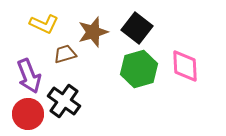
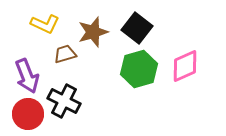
yellow L-shape: moved 1 px right
pink diamond: rotated 68 degrees clockwise
purple arrow: moved 2 px left
black cross: rotated 8 degrees counterclockwise
